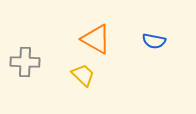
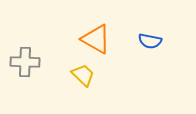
blue semicircle: moved 4 px left
